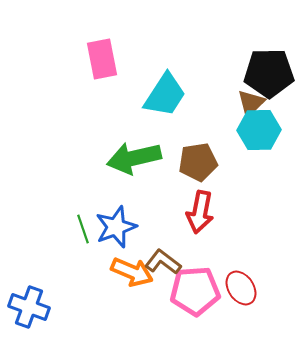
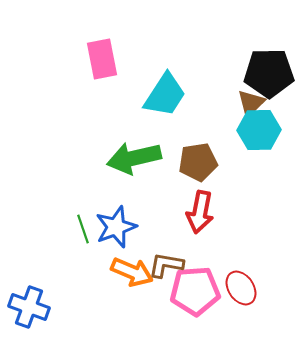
brown L-shape: moved 3 px right, 3 px down; rotated 27 degrees counterclockwise
